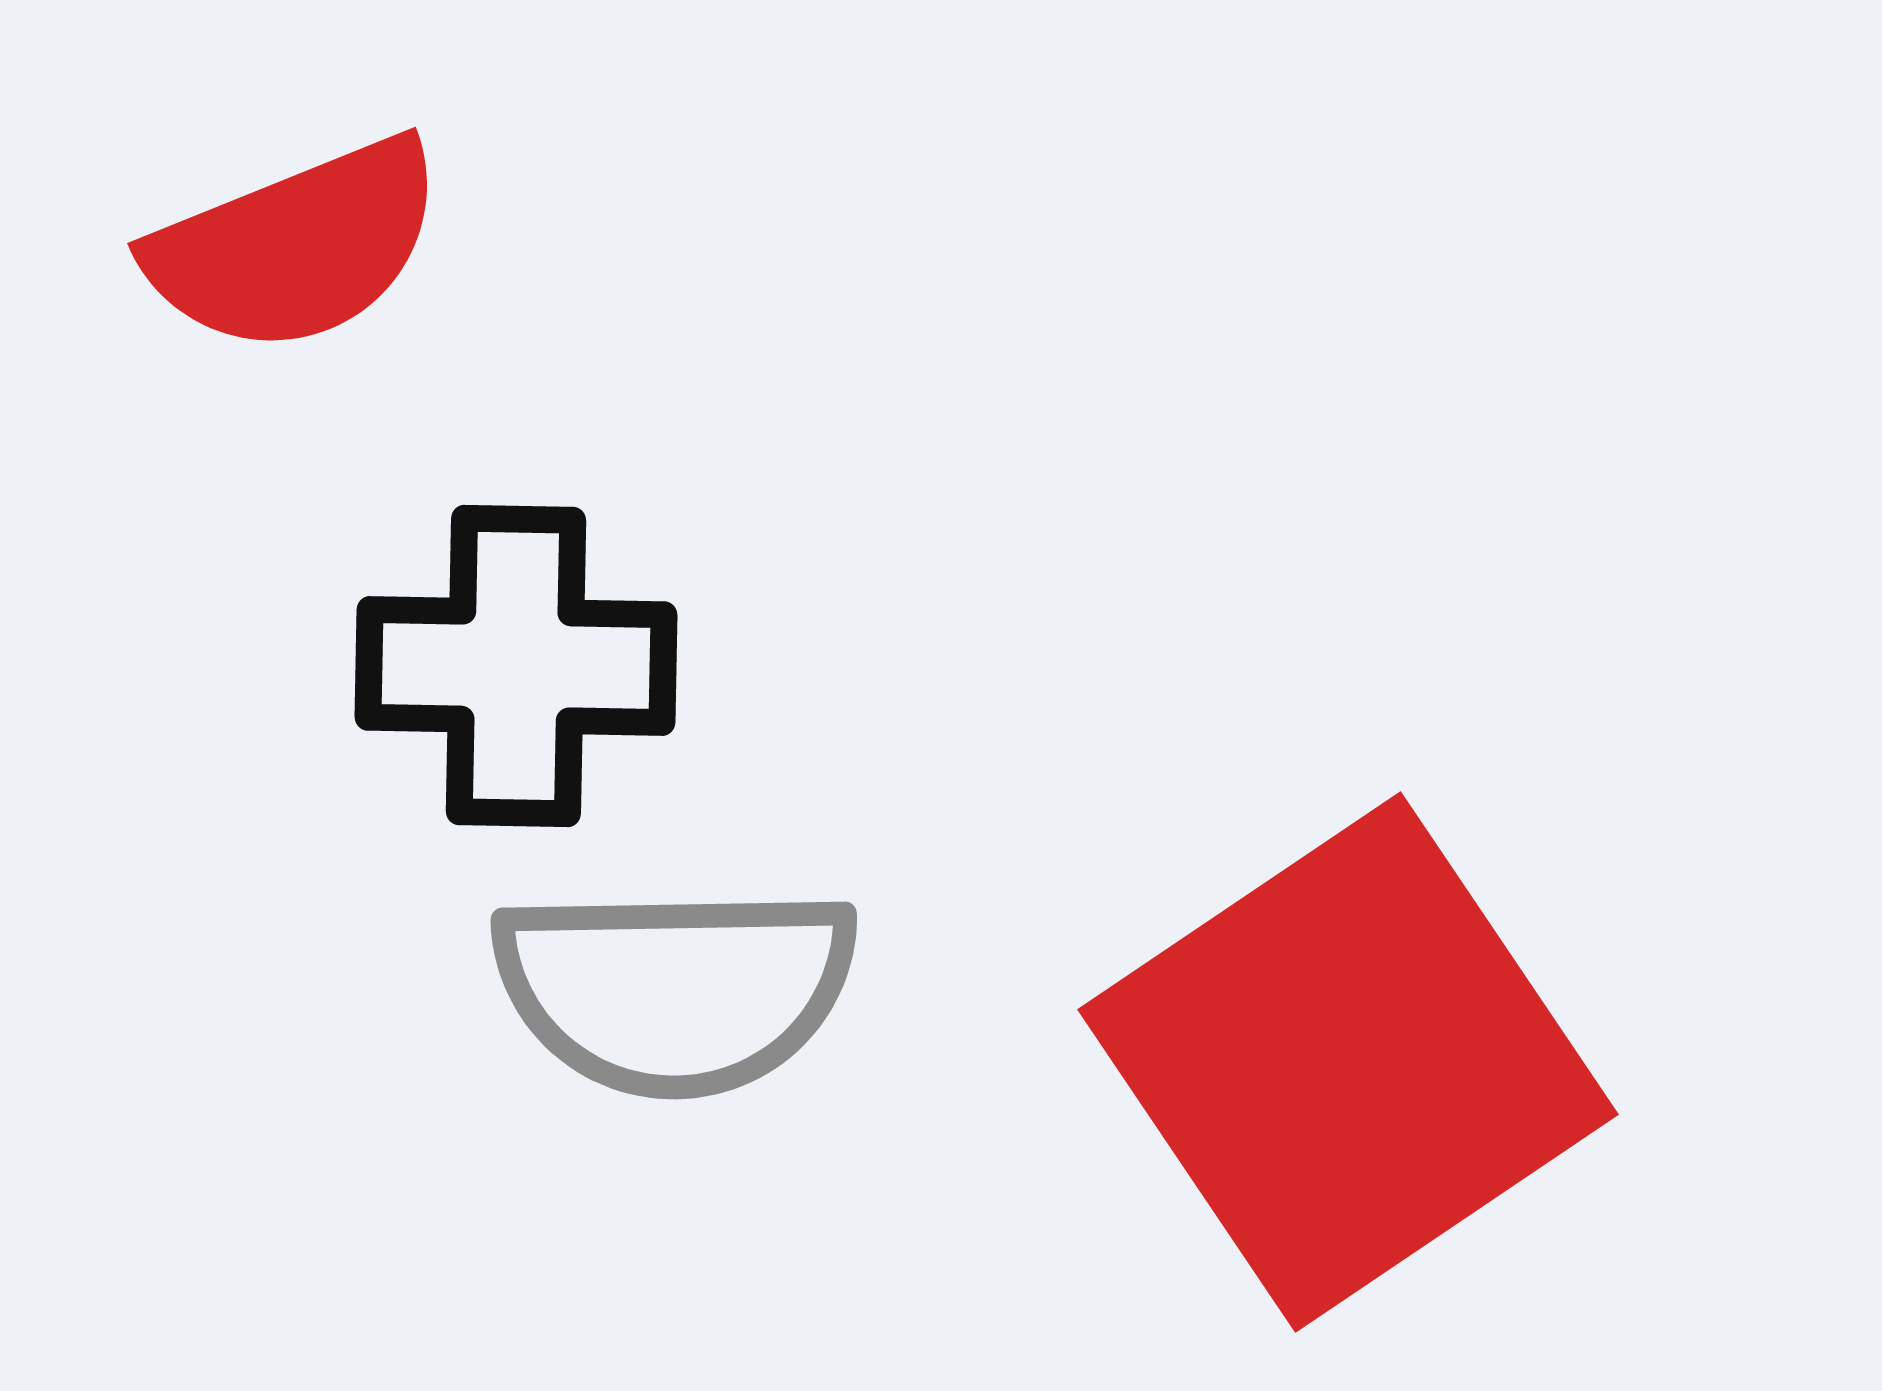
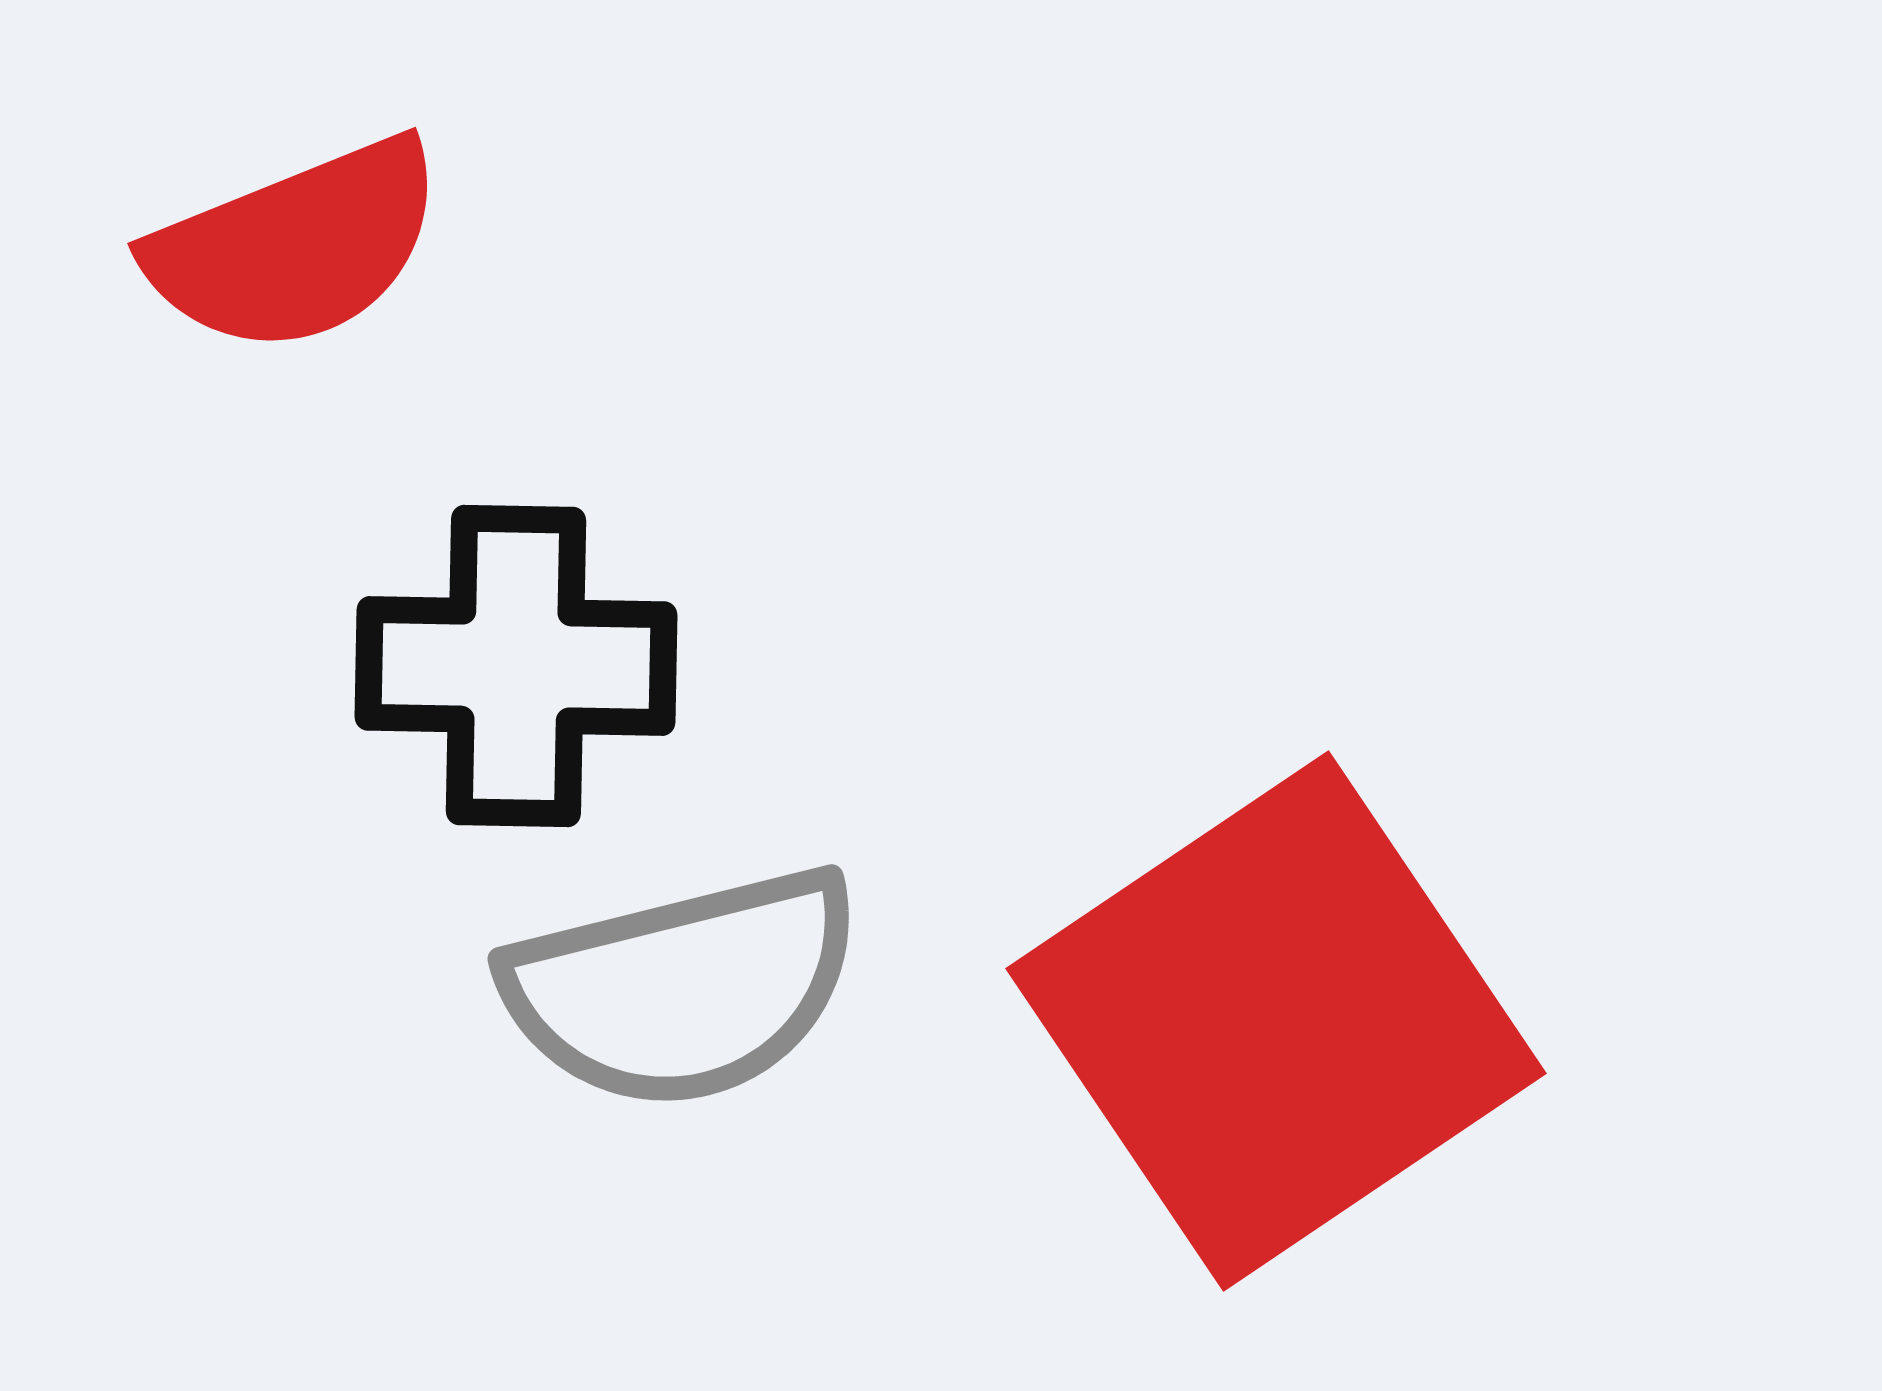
gray semicircle: moved 8 px right, 1 px up; rotated 13 degrees counterclockwise
red square: moved 72 px left, 41 px up
